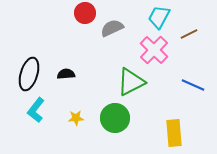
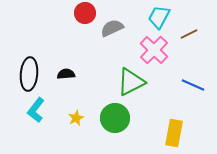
black ellipse: rotated 12 degrees counterclockwise
yellow star: rotated 21 degrees counterclockwise
yellow rectangle: rotated 16 degrees clockwise
